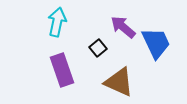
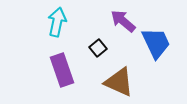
purple arrow: moved 6 px up
